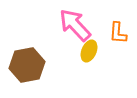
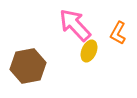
orange L-shape: rotated 25 degrees clockwise
brown hexagon: moved 1 px right, 1 px down
